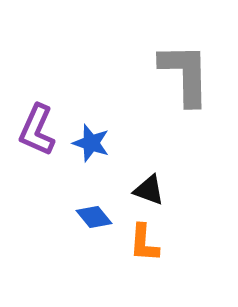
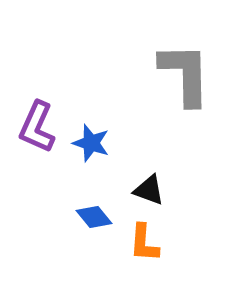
purple L-shape: moved 3 px up
